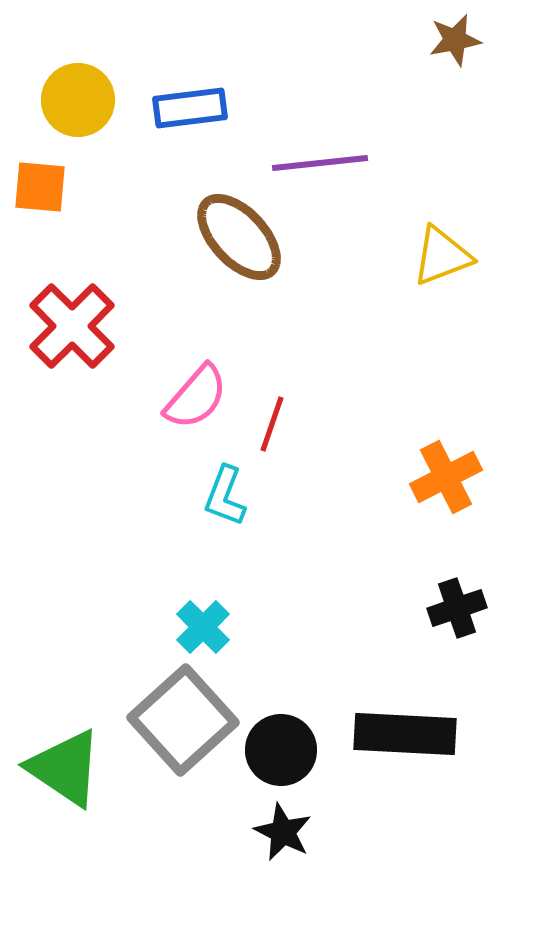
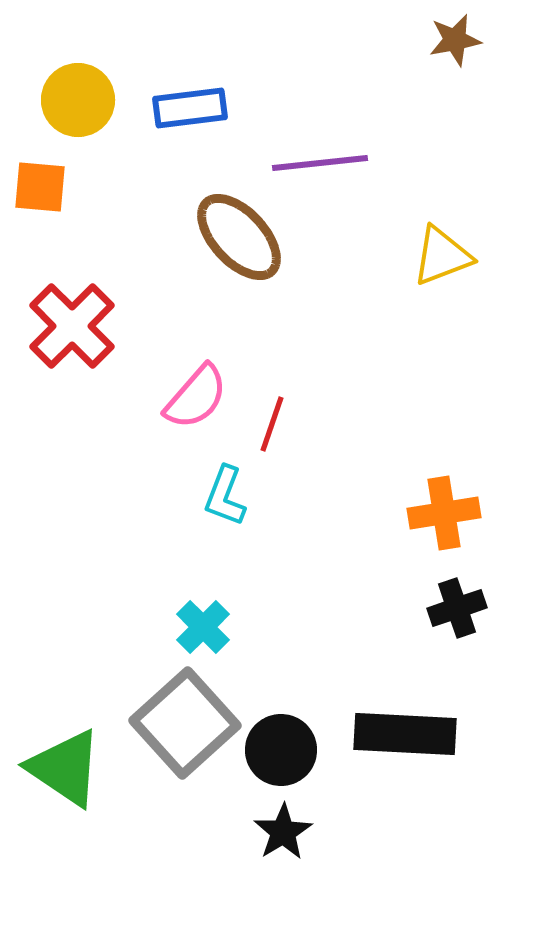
orange cross: moved 2 px left, 36 px down; rotated 18 degrees clockwise
gray square: moved 2 px right, 3 px down
black star: rotated 14 degrees clockwise
